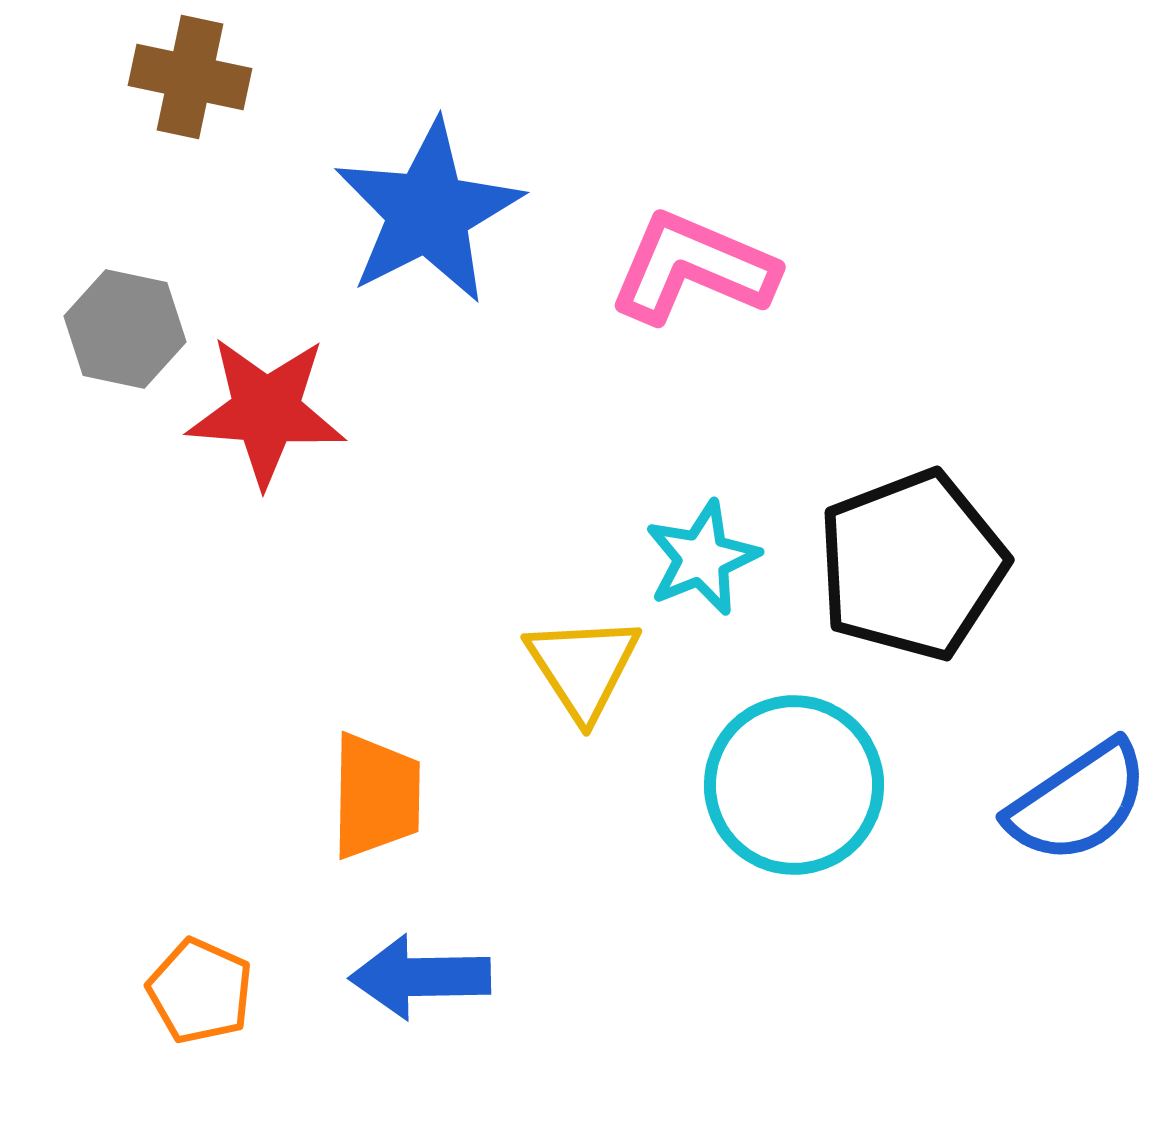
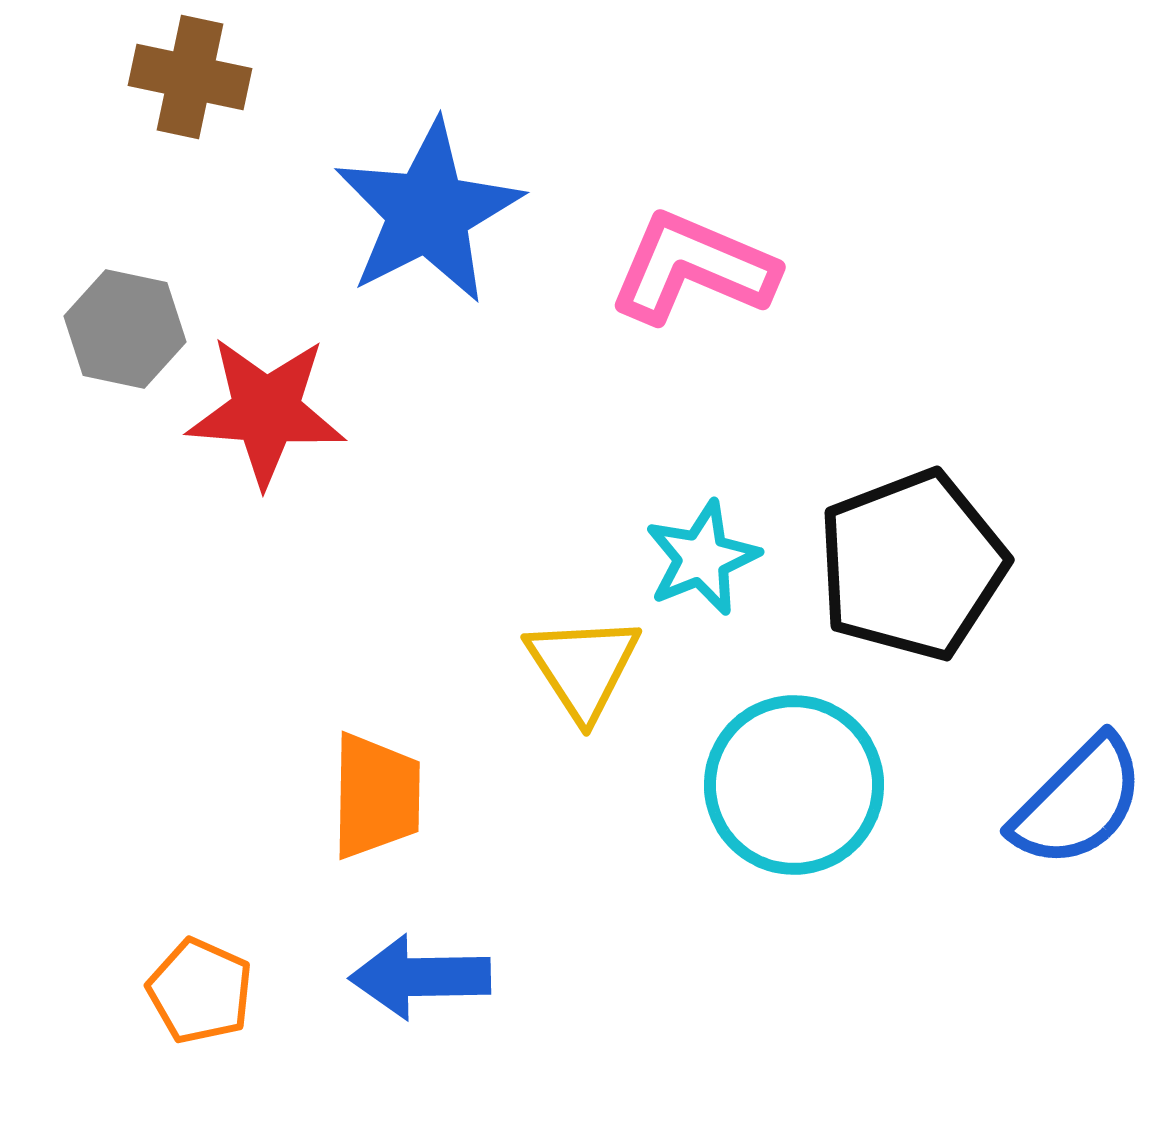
blue semicircle: rotated 11 degrees counterclockwise
